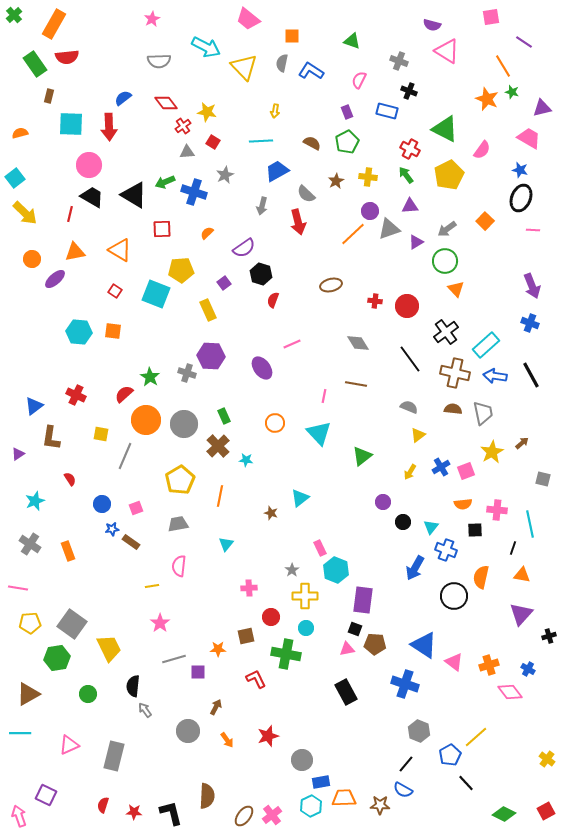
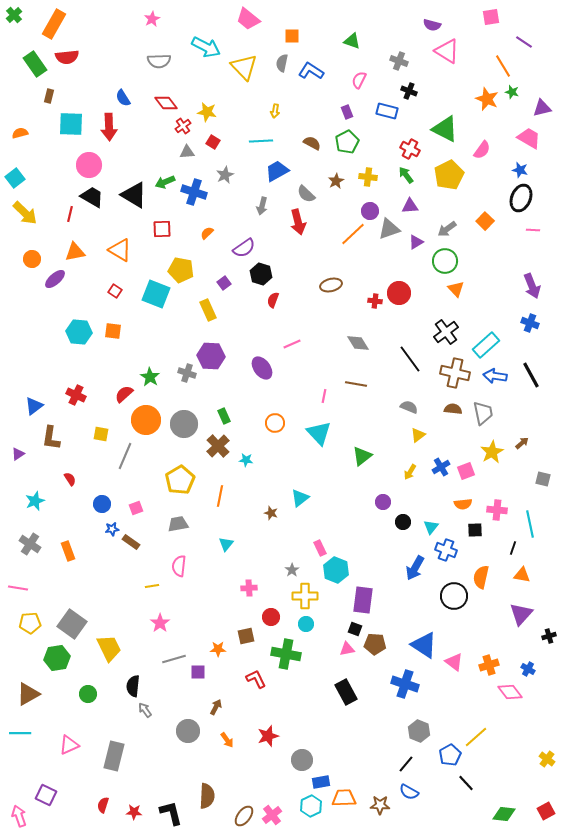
blue semicircle at (123, 98): rotated 84 degrees counterclockwise
yellow pentagon at (181, 270): rotated 15 degrees clockwise
red circle at (407, 306): moved 8 px left, 13 px up
cyan circle at (306, 628): moved 4 px up
blue semicircle at (403, 790): moved 6 px right, 2 px down
green diamond at (504, 814): rotated 20 degrees counterclockwise
